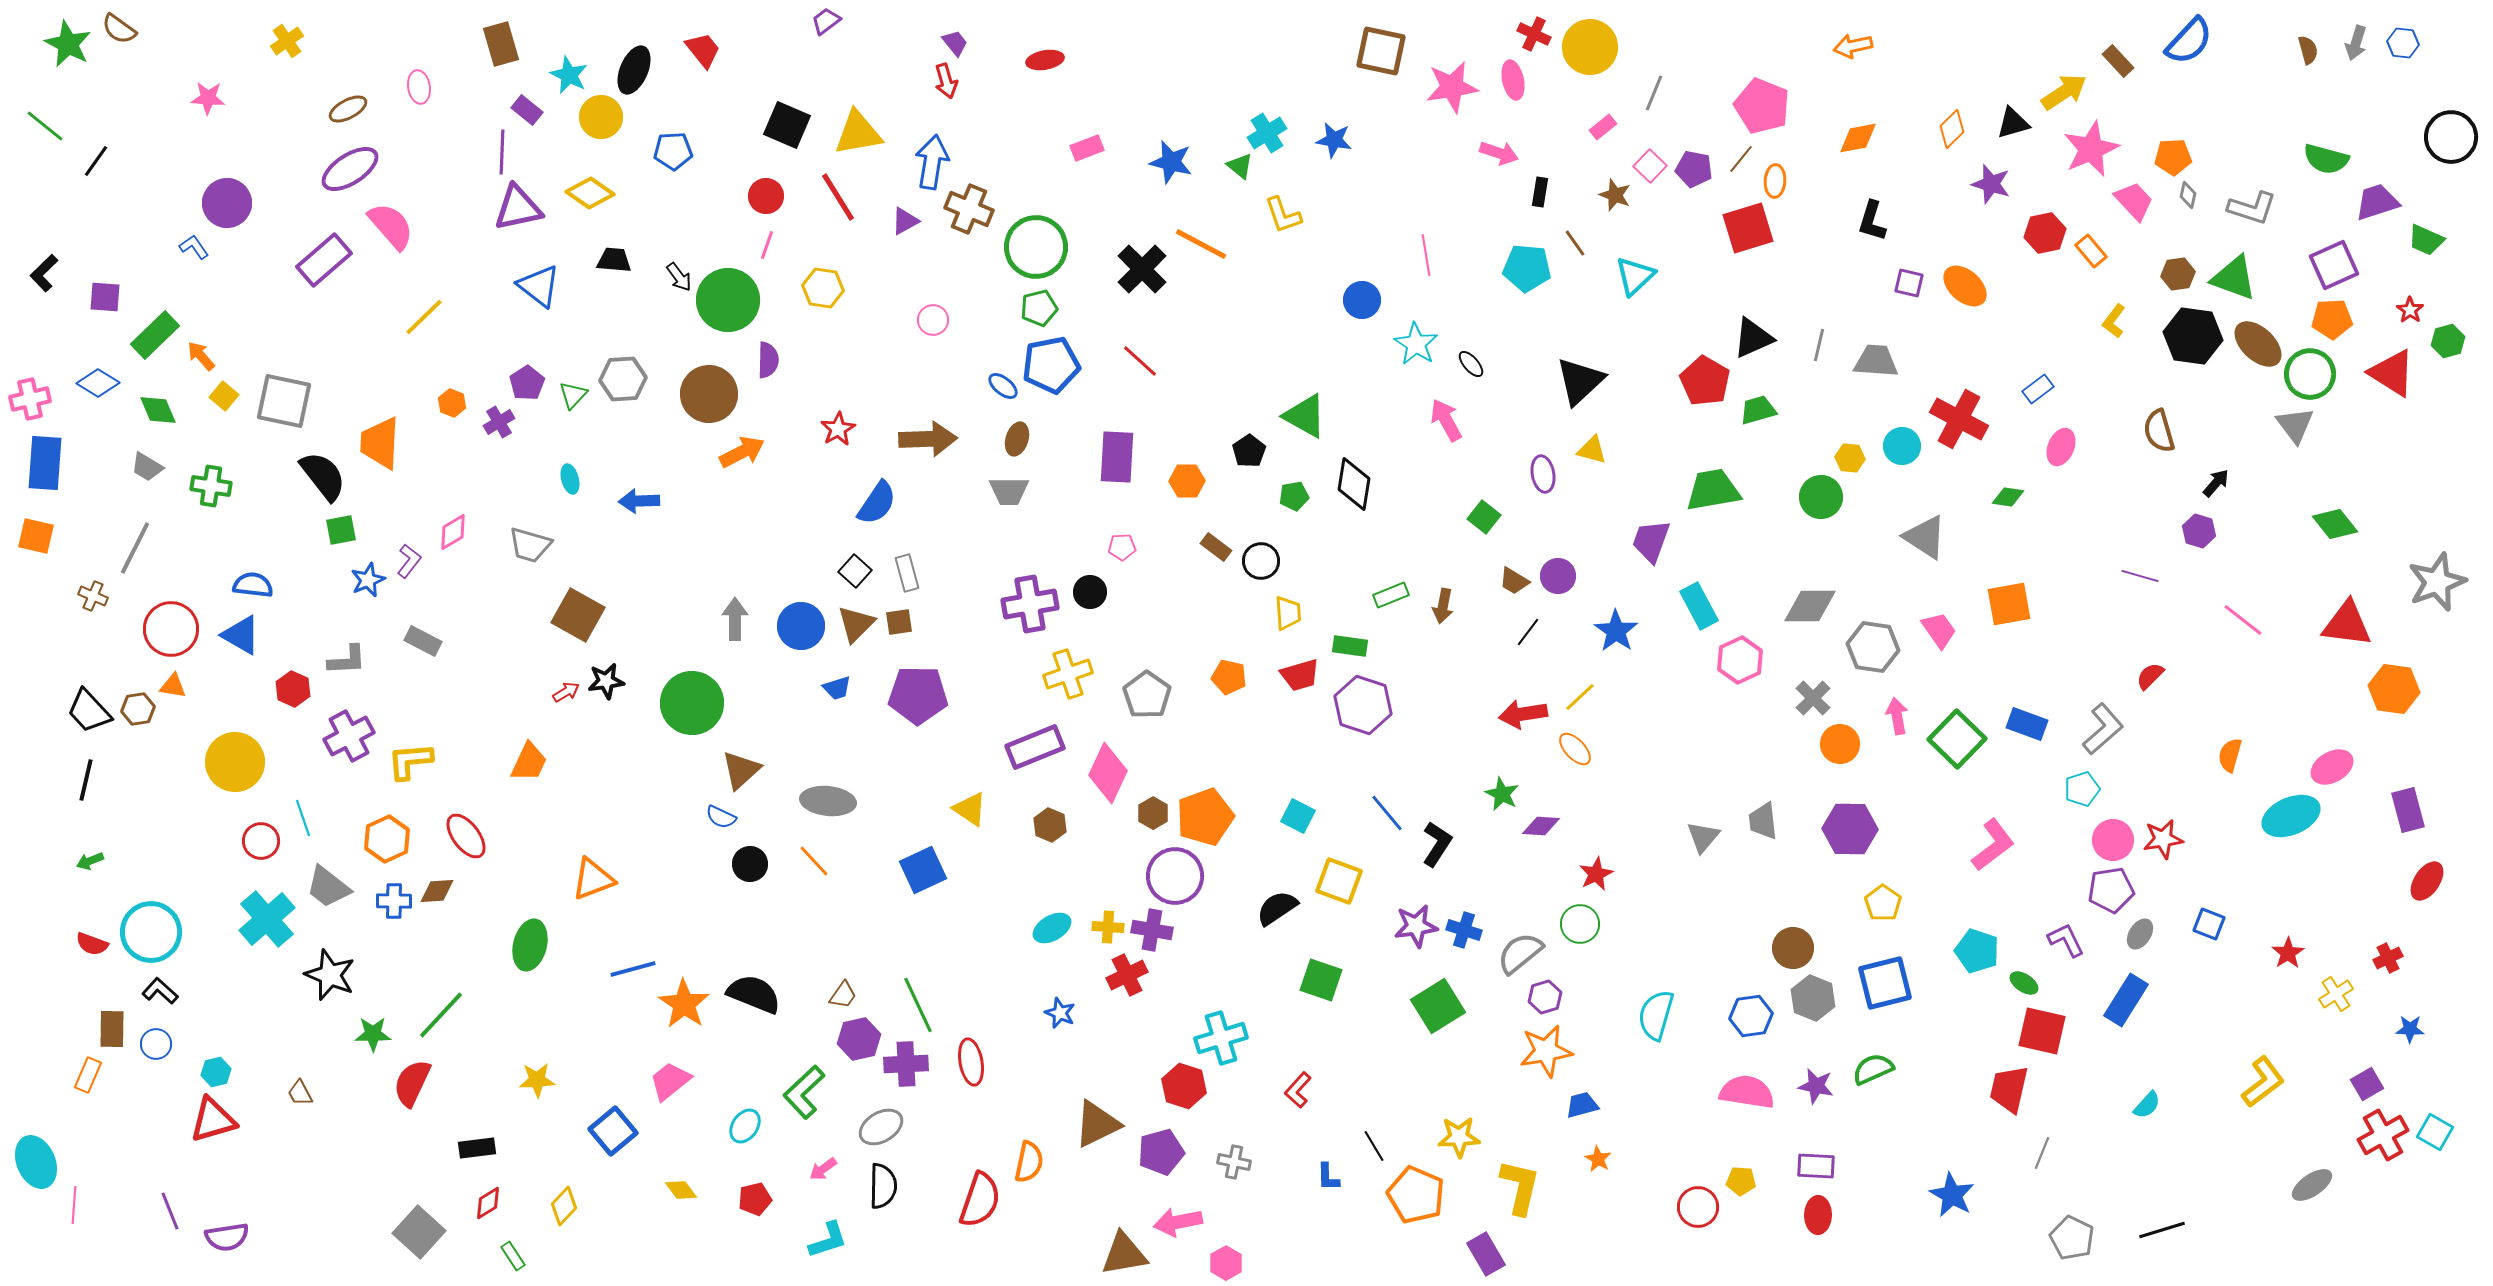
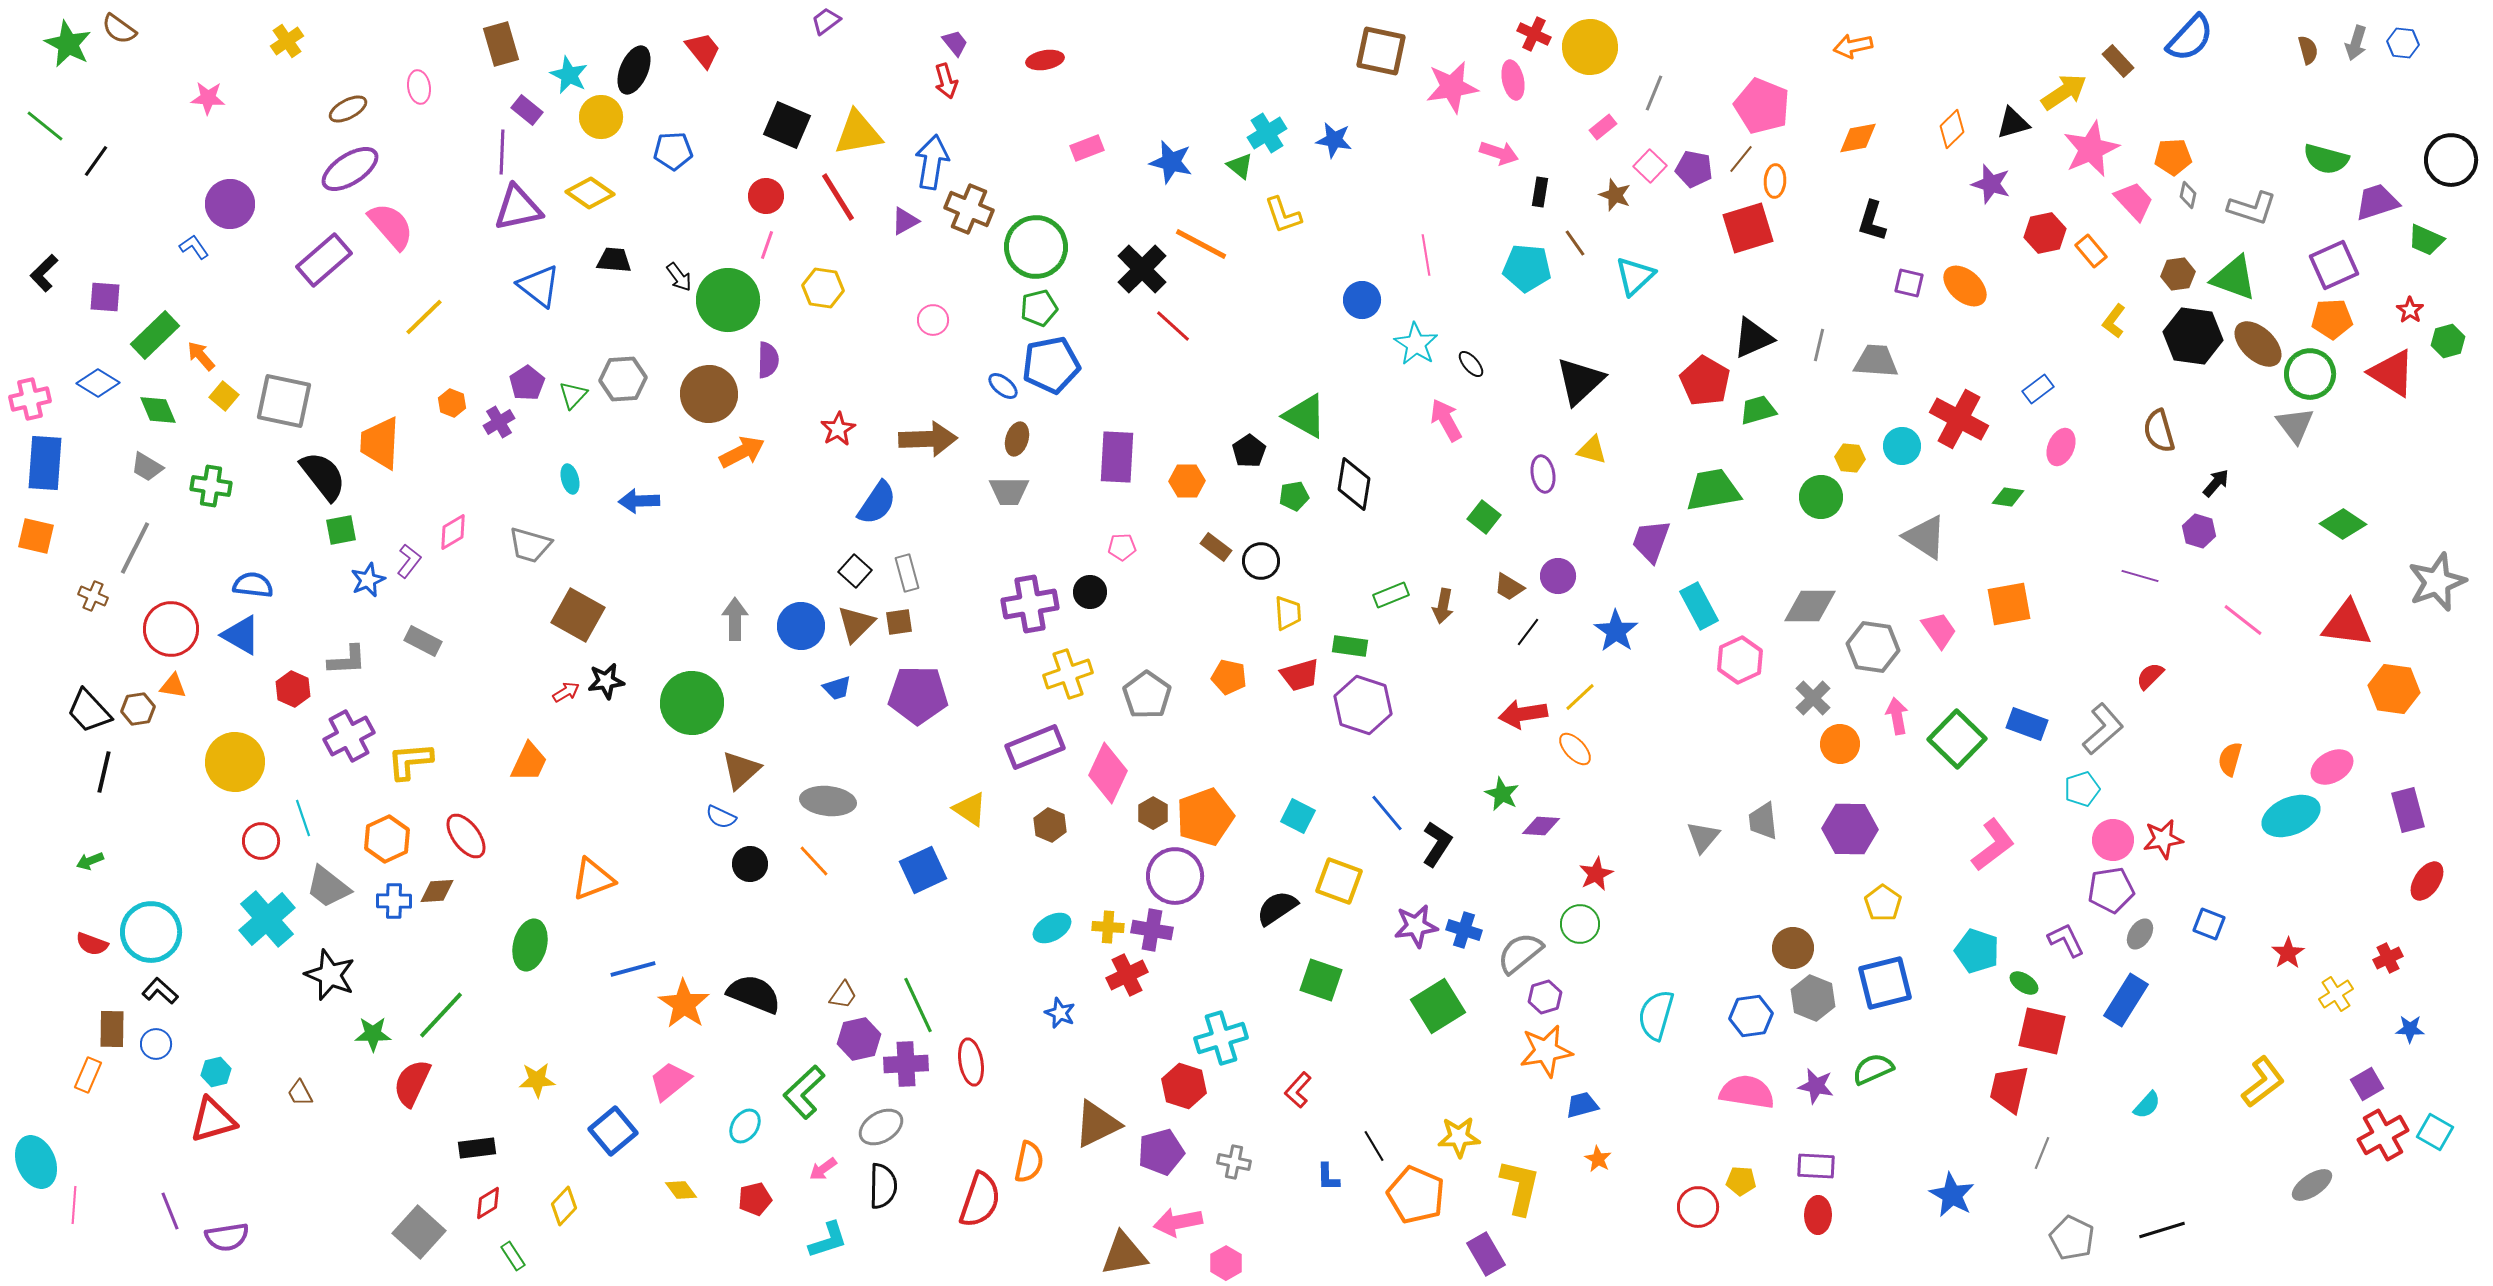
blue semicircle at (2189, 41): moved 1 px right, 3 px up
black circle at (2451, 137): moved 23 px down
purple circle at (227, 203): moved 3 px right, 1 px down
red line at (1140, 361): moved 33 px right, 35 px up
green diamond at (2335, 524): moved 8 px right; rotated 18 degrees counterclockwise
brown trapezoid at (1514, 581): moved 5 px left, 6 px down
orange semicircle at (2230, 755): moved 4 px down
black line at (86, 780): moved 18 px right, 8 px up
